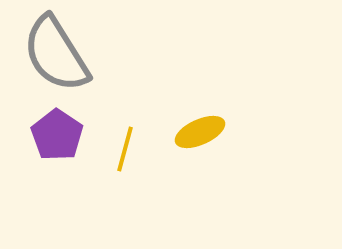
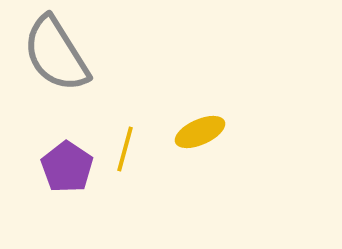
purple pentagon: moved 10 px right, 32 px down
